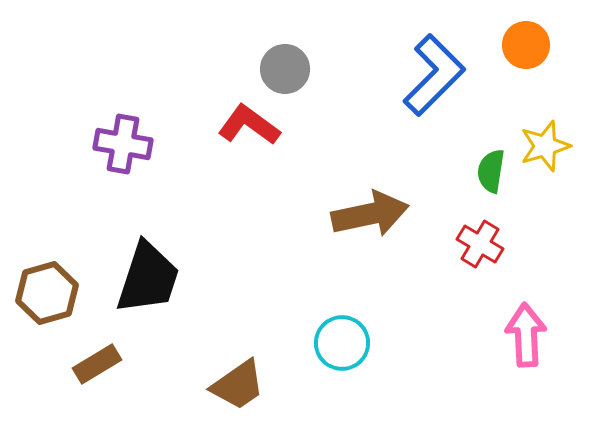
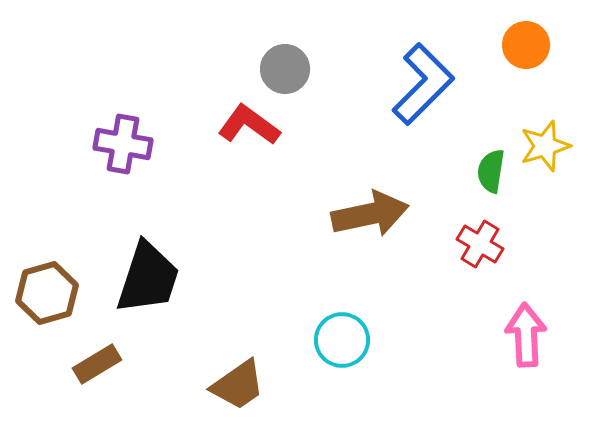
blue L-shape: moved 11 px left, 9 px down
cyan circle: moved 3 px up
